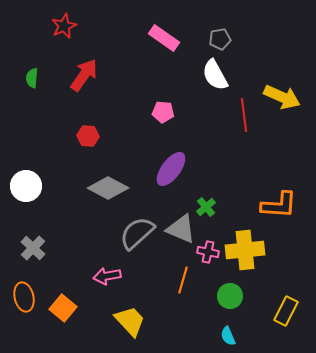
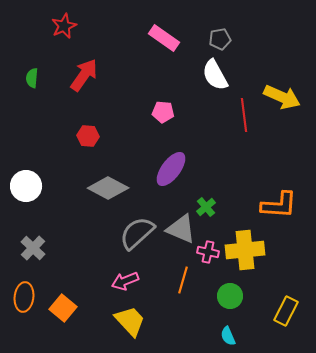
pink arrow: moved 18 px right, 5 px down; rotated 12 degrees counterclockwise
orange ellipse: rotated 20 degrees clockwise
